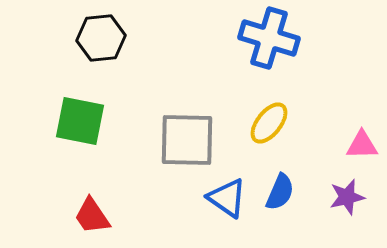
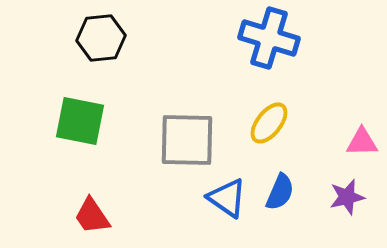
pink triangle: moved 3 px up
